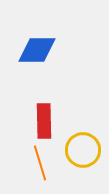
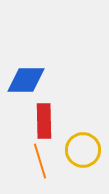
blue diamond: moved 11 px left, 30 px down
orange line: moved 2 px up
